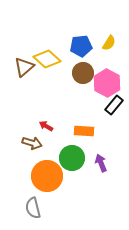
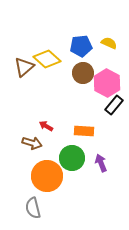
yellow semicircle: rotated 98 degrees counterclockwise
